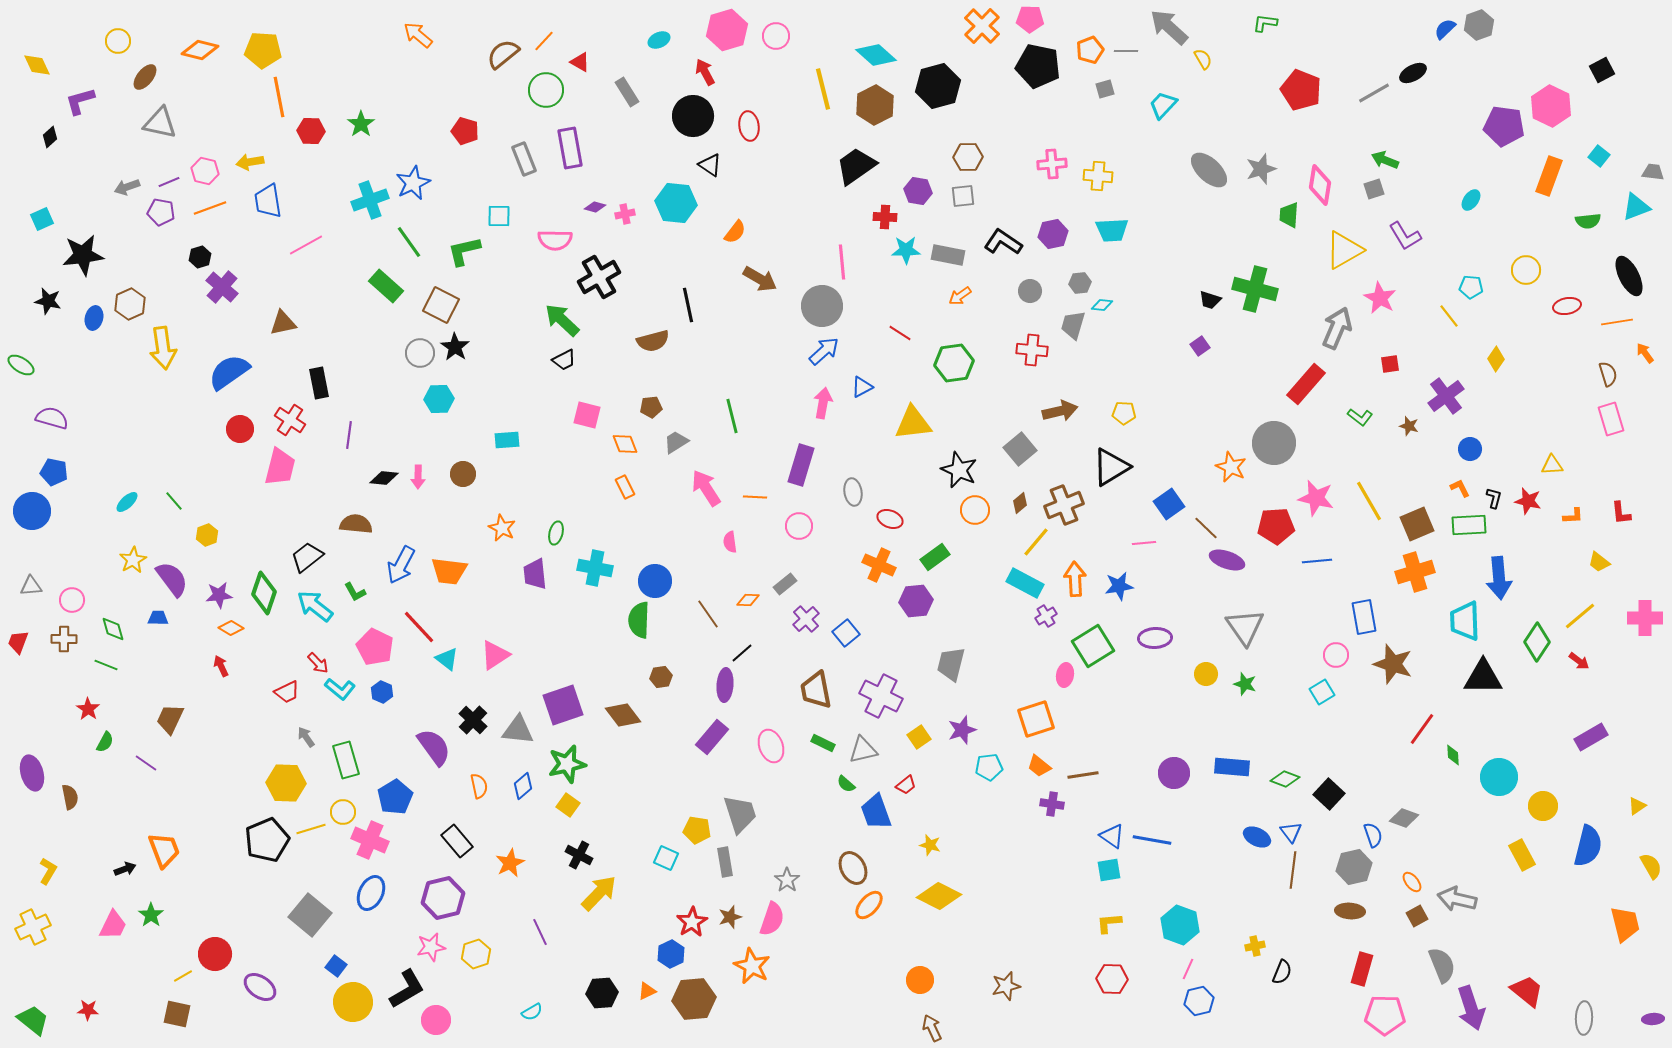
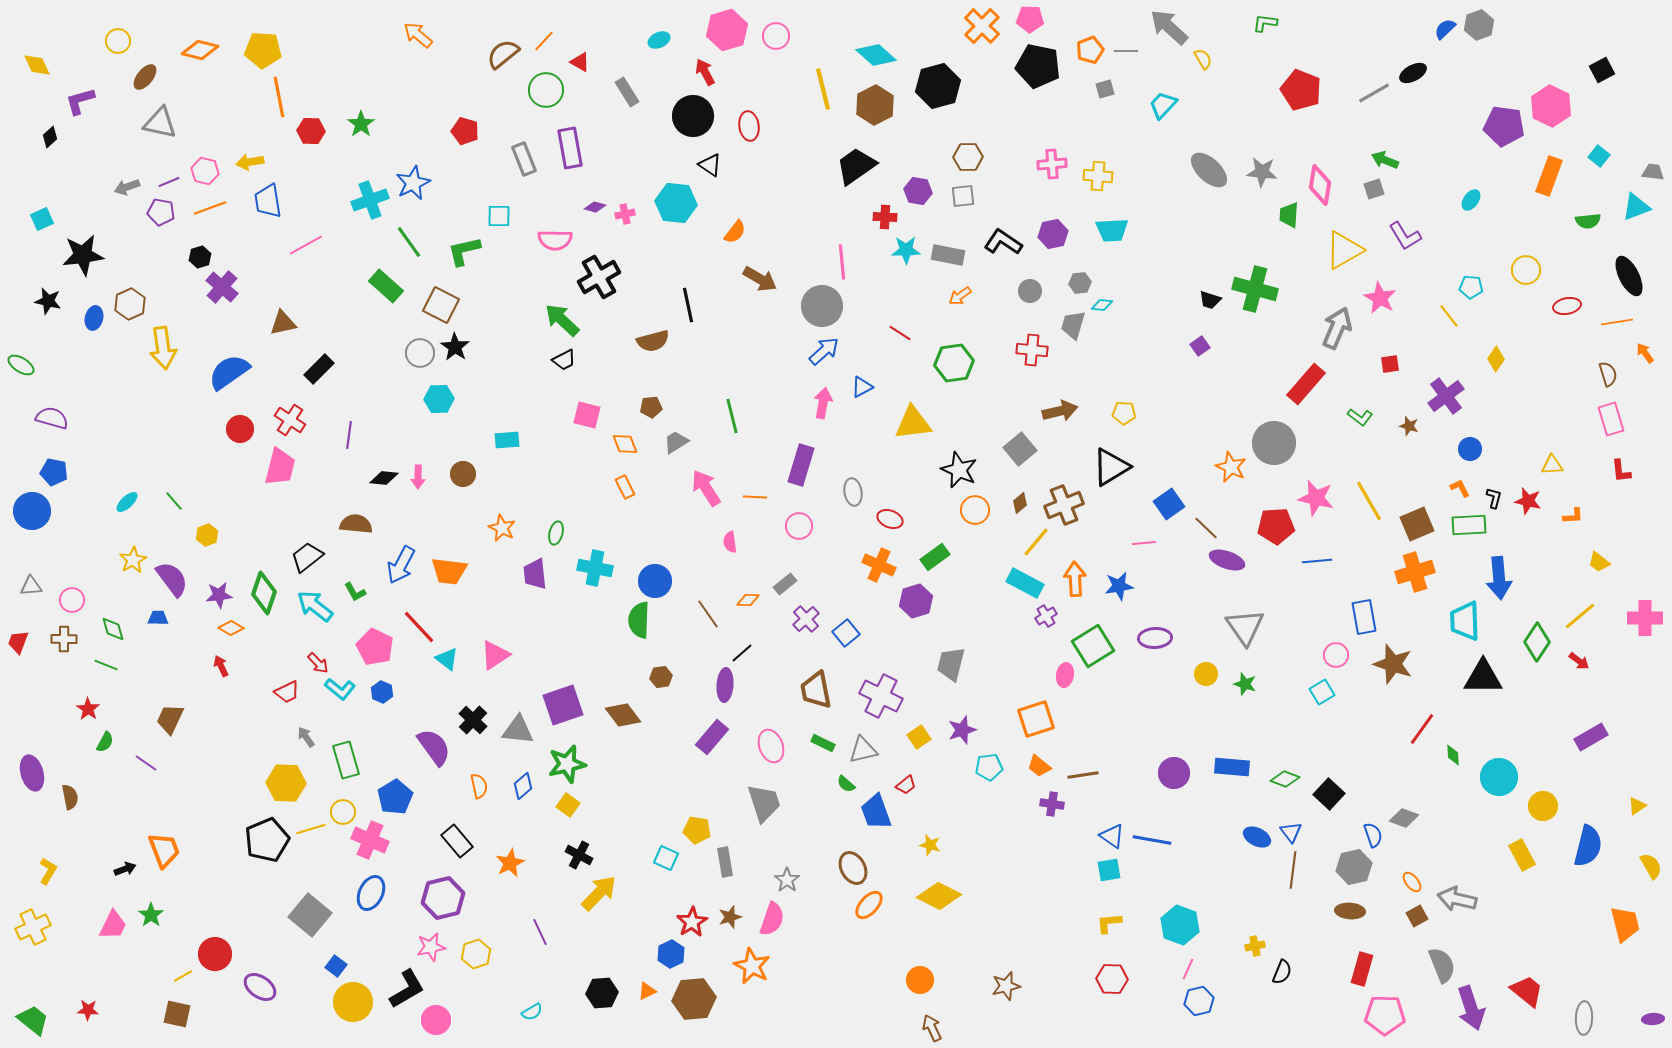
gray star at (1261, 169): moved 1 px right, 3 px down; rotated 24 degrees clockwise
black rectangle at (319, 383): moved 14 px up; rotated 56 degrees clockwise
red L-shape at (1621, 513): moved 42 px up
purple hexagon at (916, 601): rotated 12 degrees counterclockwise
gray trapezoid at (740, 814): moved 24 px right, 11 px up
